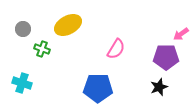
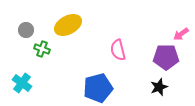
gray circle: moved 3 px right, 1 px down
pink semicircle: moved 2 px right, 1 px down; rotated 135 degrees clockwise
cyan cross: rotated 18 degrees clockwise
blue pentagon: rotated 16 degrees counterclockwise
